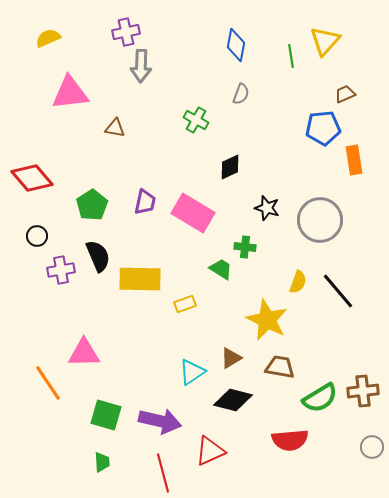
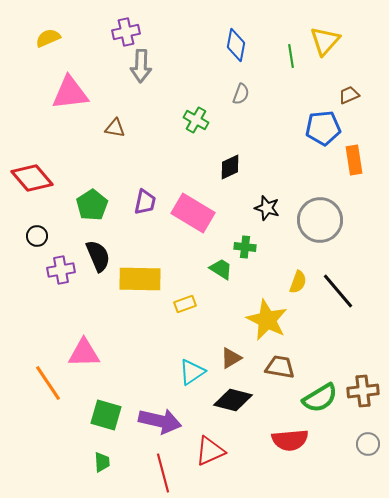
brown trapezoid at (345, 94): moved 4 px right, 1 px down
gray circle at (372, 447): moved 4 px left, 3 px up
